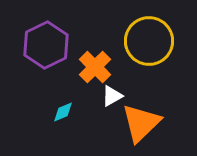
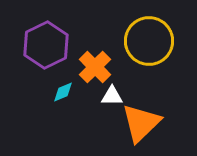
white triangle: rotated 30 degrees clockwise
cyan diamond: moved 20 px up
